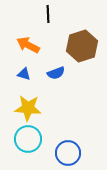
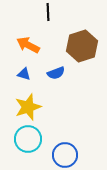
black line: moved 2 px up
yellow star: moved 1 px up; rotated 24 degrees counterclockwise
blue circle: moved 3 px left, 2 px down
